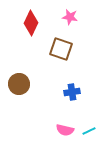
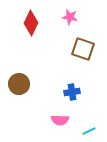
brown square: moved 22 px right
pink semicircle: moved 5 px left, 10 px up; rotated 12 degrees counterclockwise
